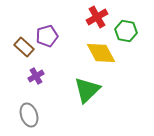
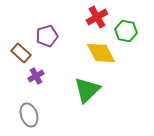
brown rectangle: moved 3 px left, 6 px down
